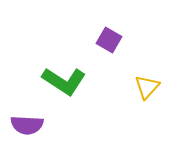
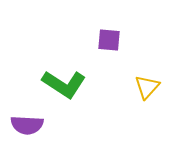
purple square: rotated 25 degrees counterclockwise
green L-shape: moved 3 px down
